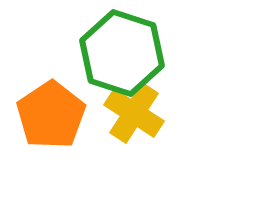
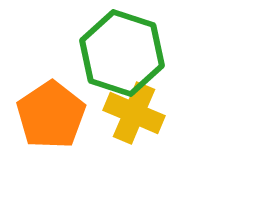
yellow cross: rotated 10 degrees counterclockwise
